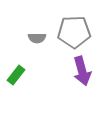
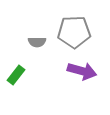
gray semicircle: moved 4 px down
purple arrow: rotated 60 degrees counterclockwise
